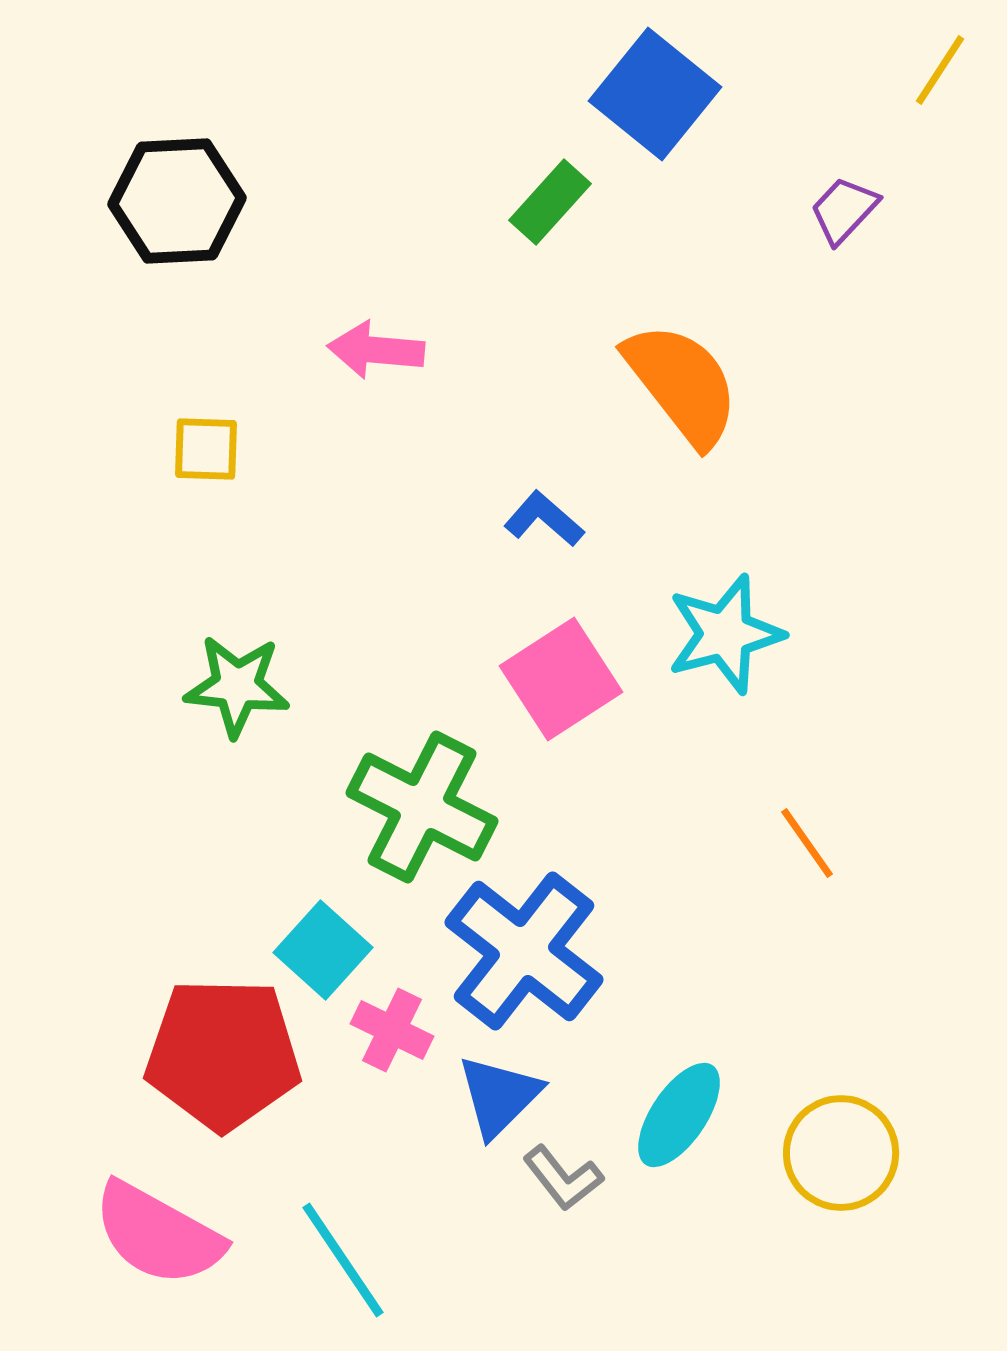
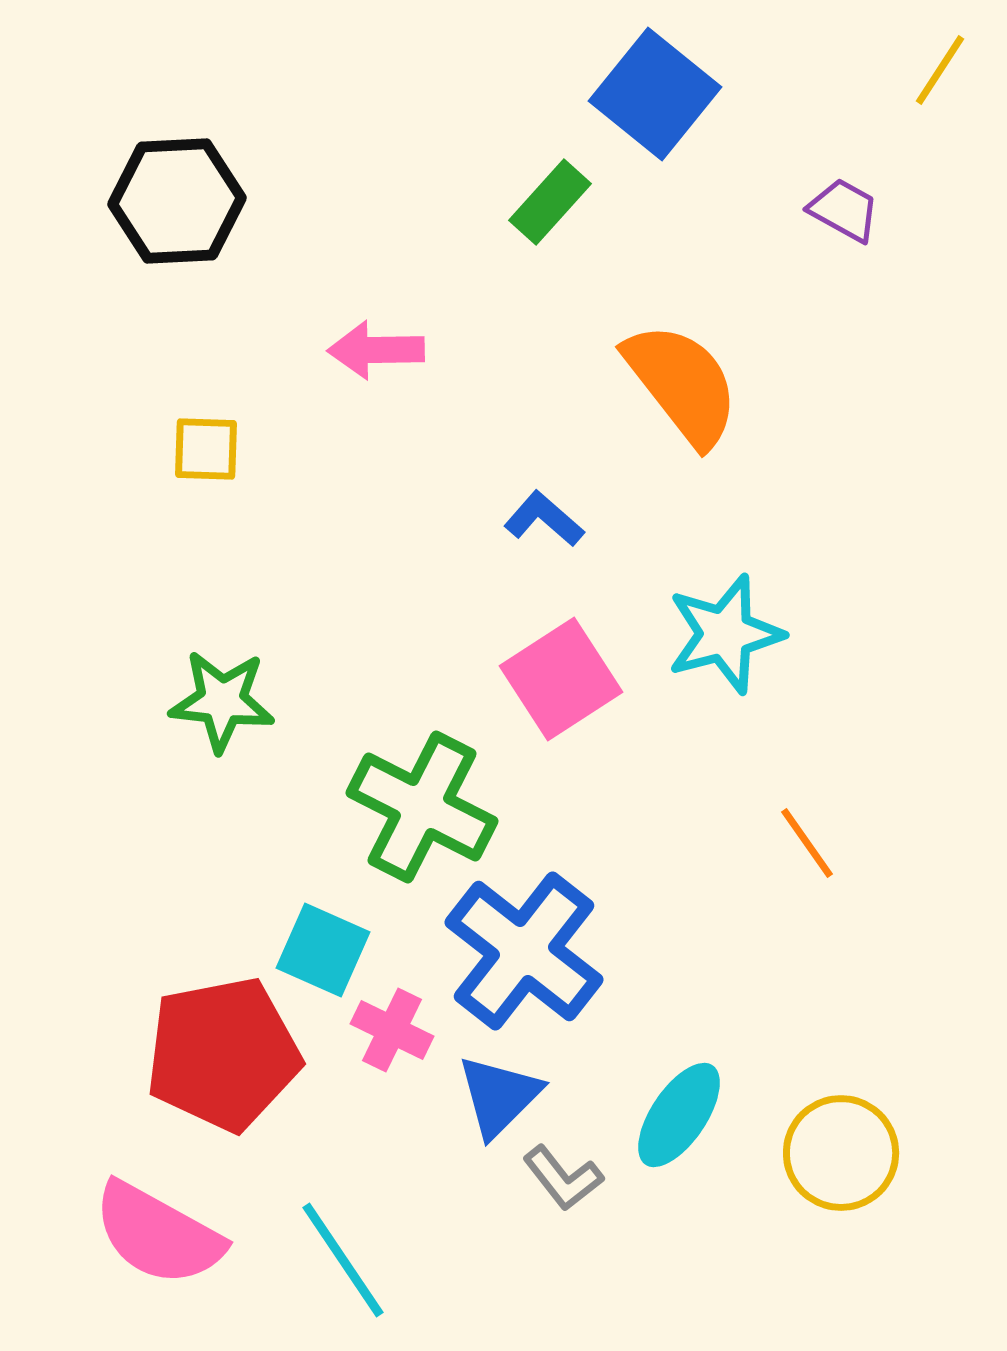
purple trapezoid: rotated 76 degrees clockwise
pink arrow: rotated 6 degrees counterclockwise
green star: moved 15 px left, 15 px down
cyan square: rotated 18 degrees counterclockwise
red pentagon: rotated 12 degrees counterclockwise
